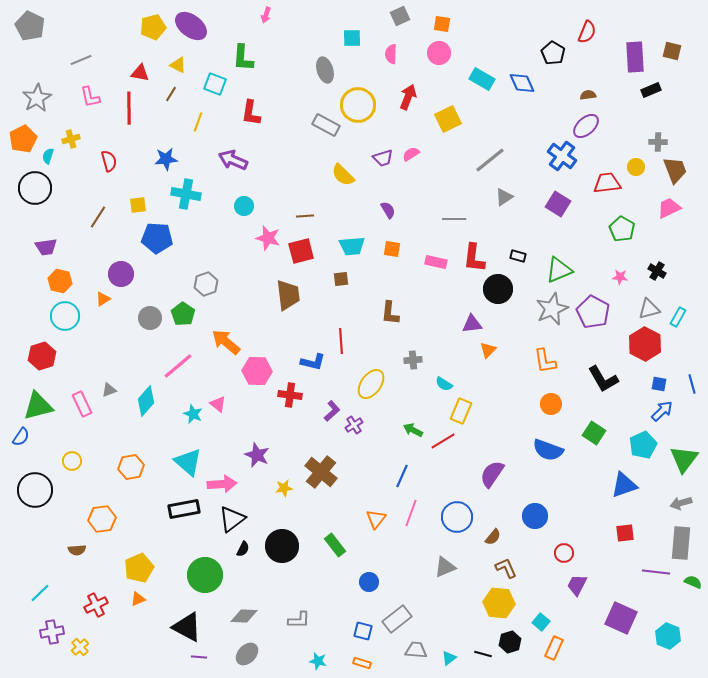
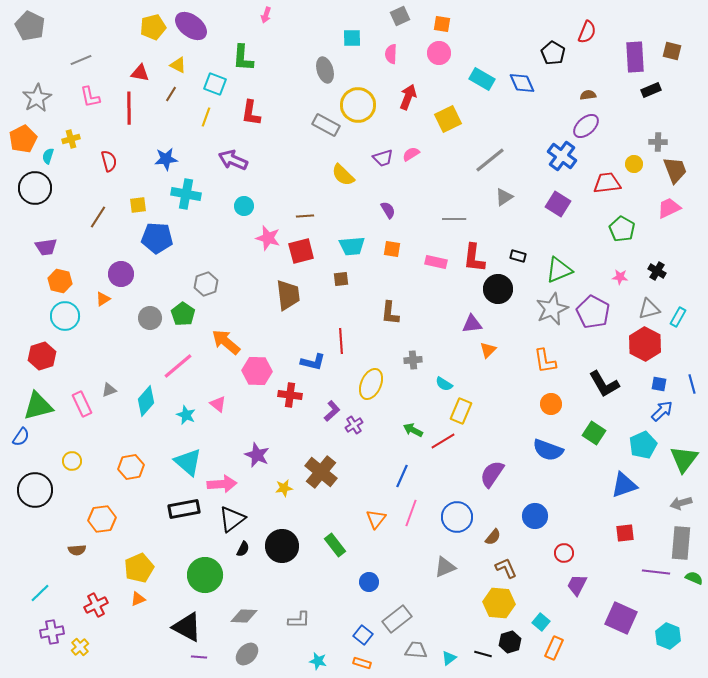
yellow line at (198, 122): moved 8 px right, 5 px up
yellow circle at (636, 167): moved 2 px left, 3 px up
black L-shape at (603, 379): moved 1 px right, 5 px down
yellow ellipse at (371, 384): rotated 12 degrees counterclockwise
cyan star at (193, 414): moved 7 px left, 1 px down
green semicircle at (693, 582): moved 1 px right, 4 px up
blue square at (363, 631): moved 4 px down; rotated 24 degrees clockwise
